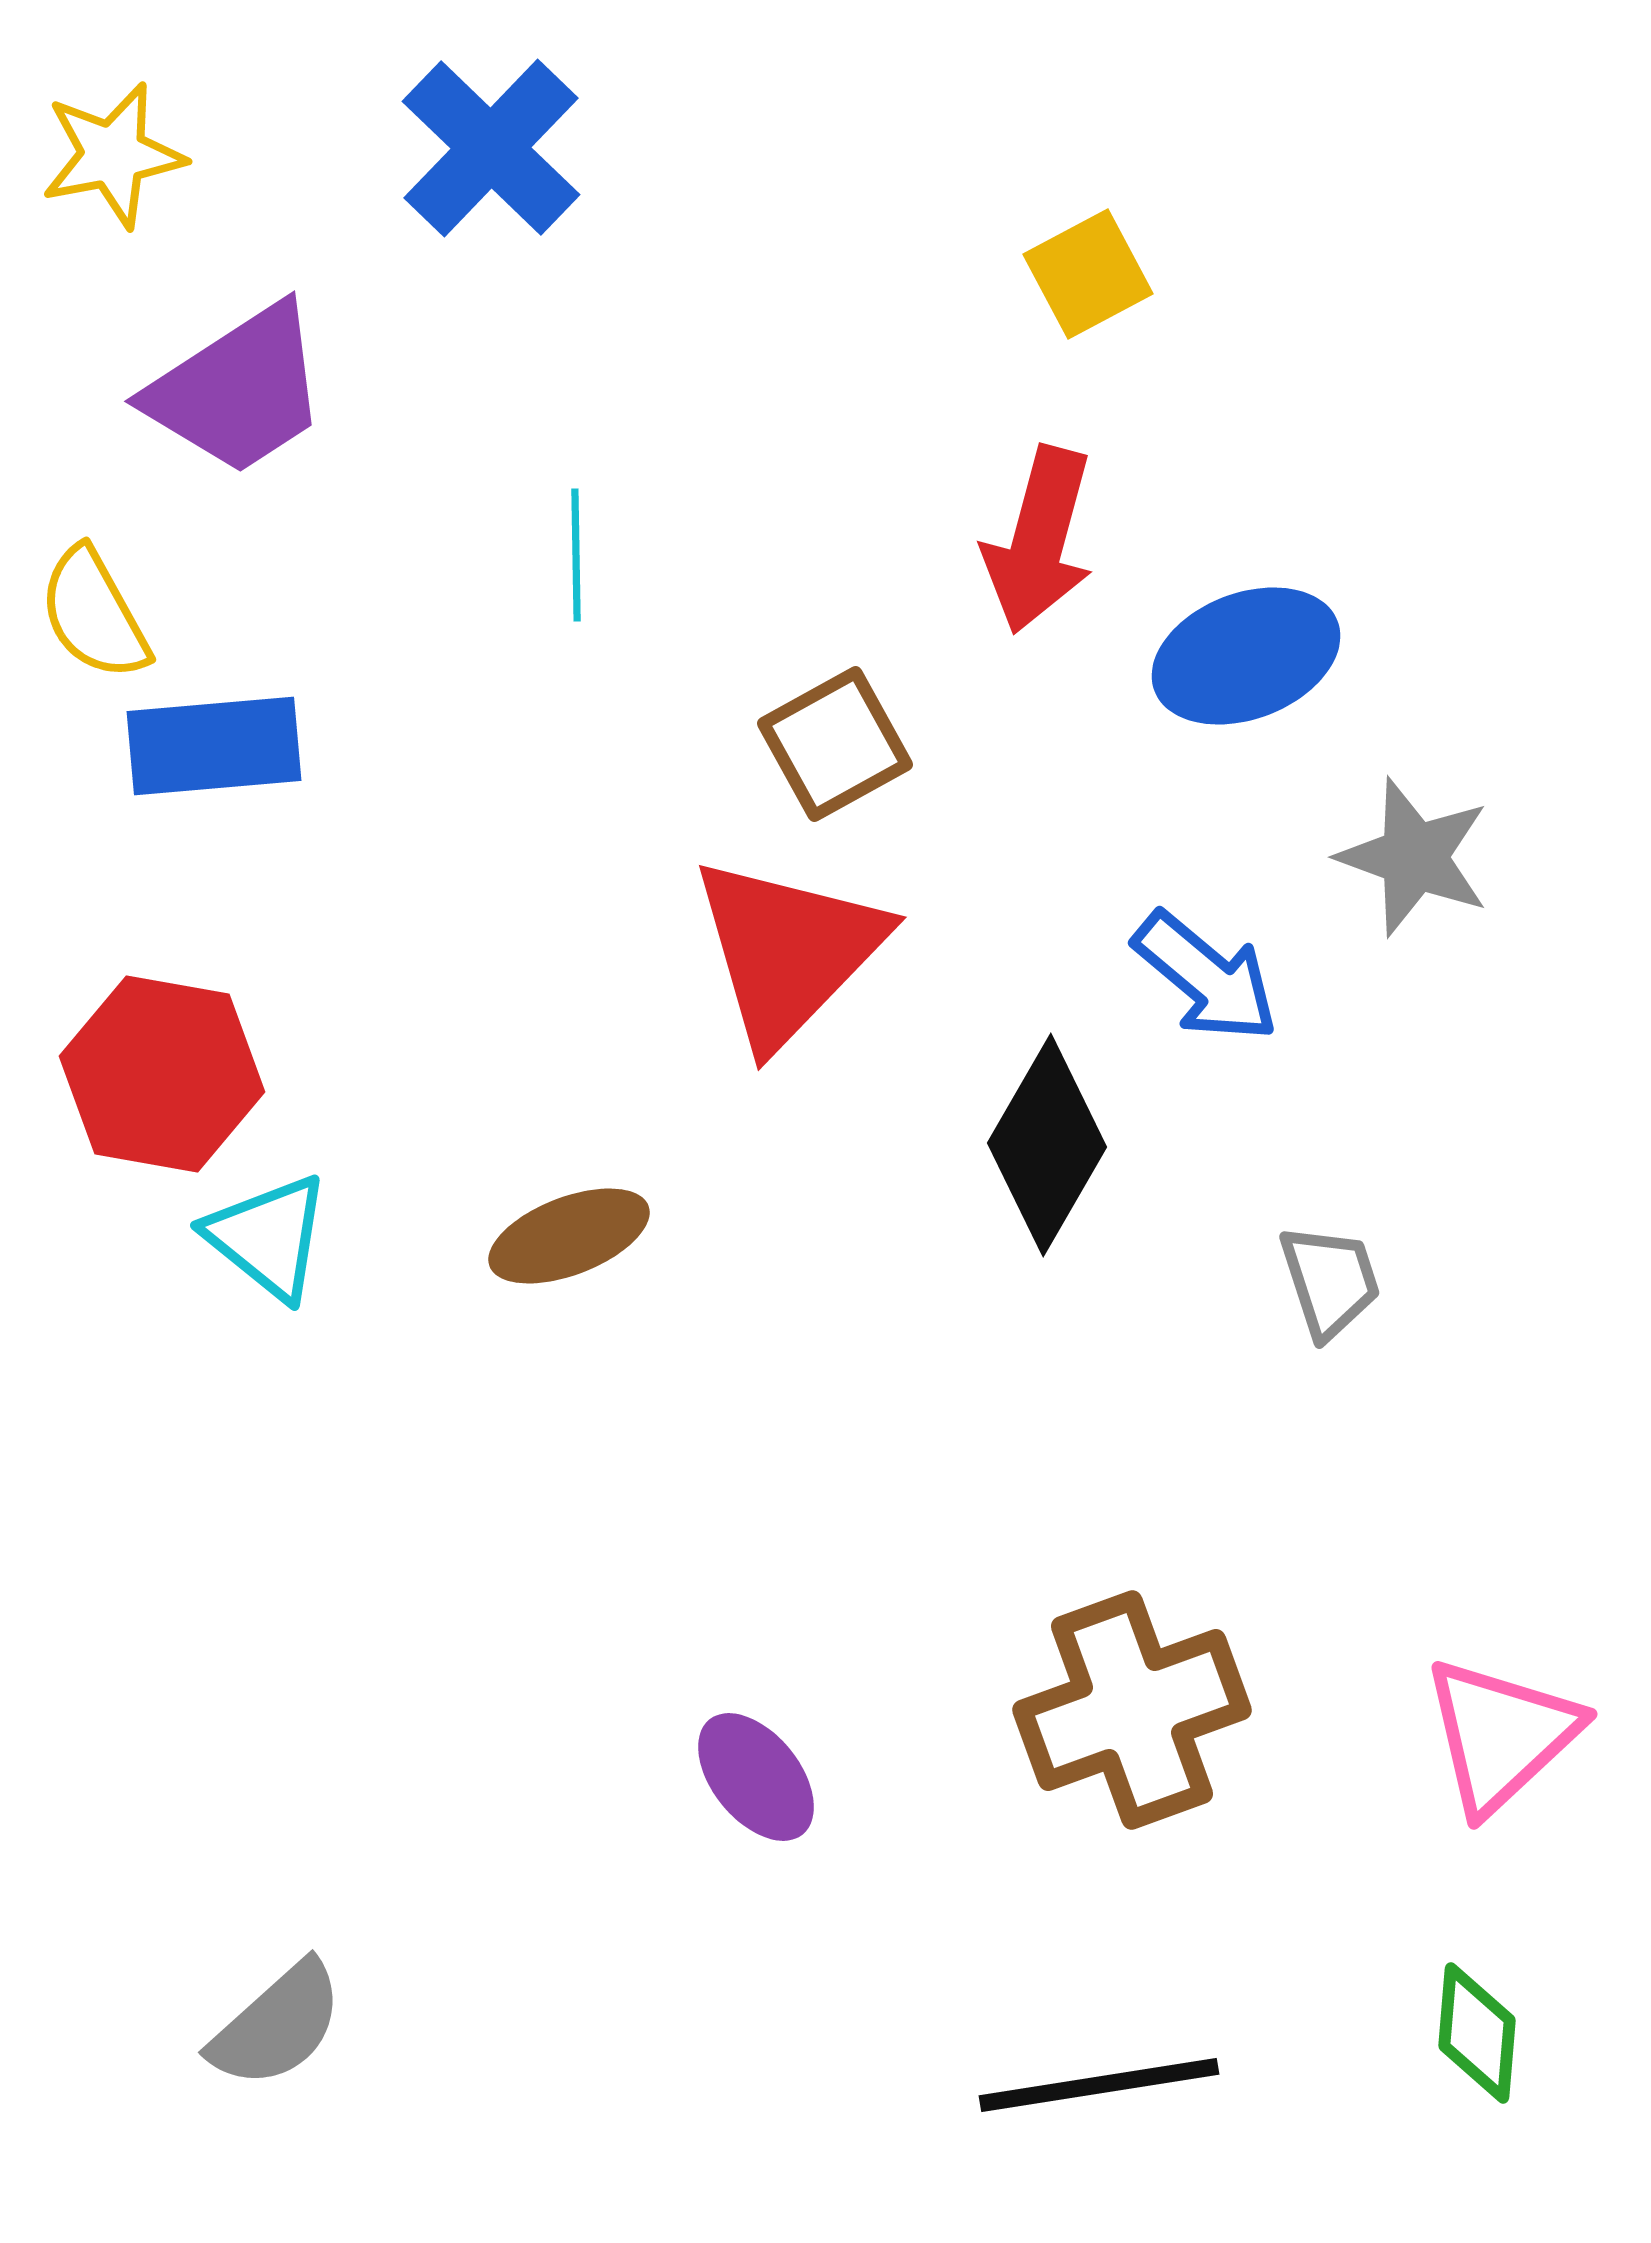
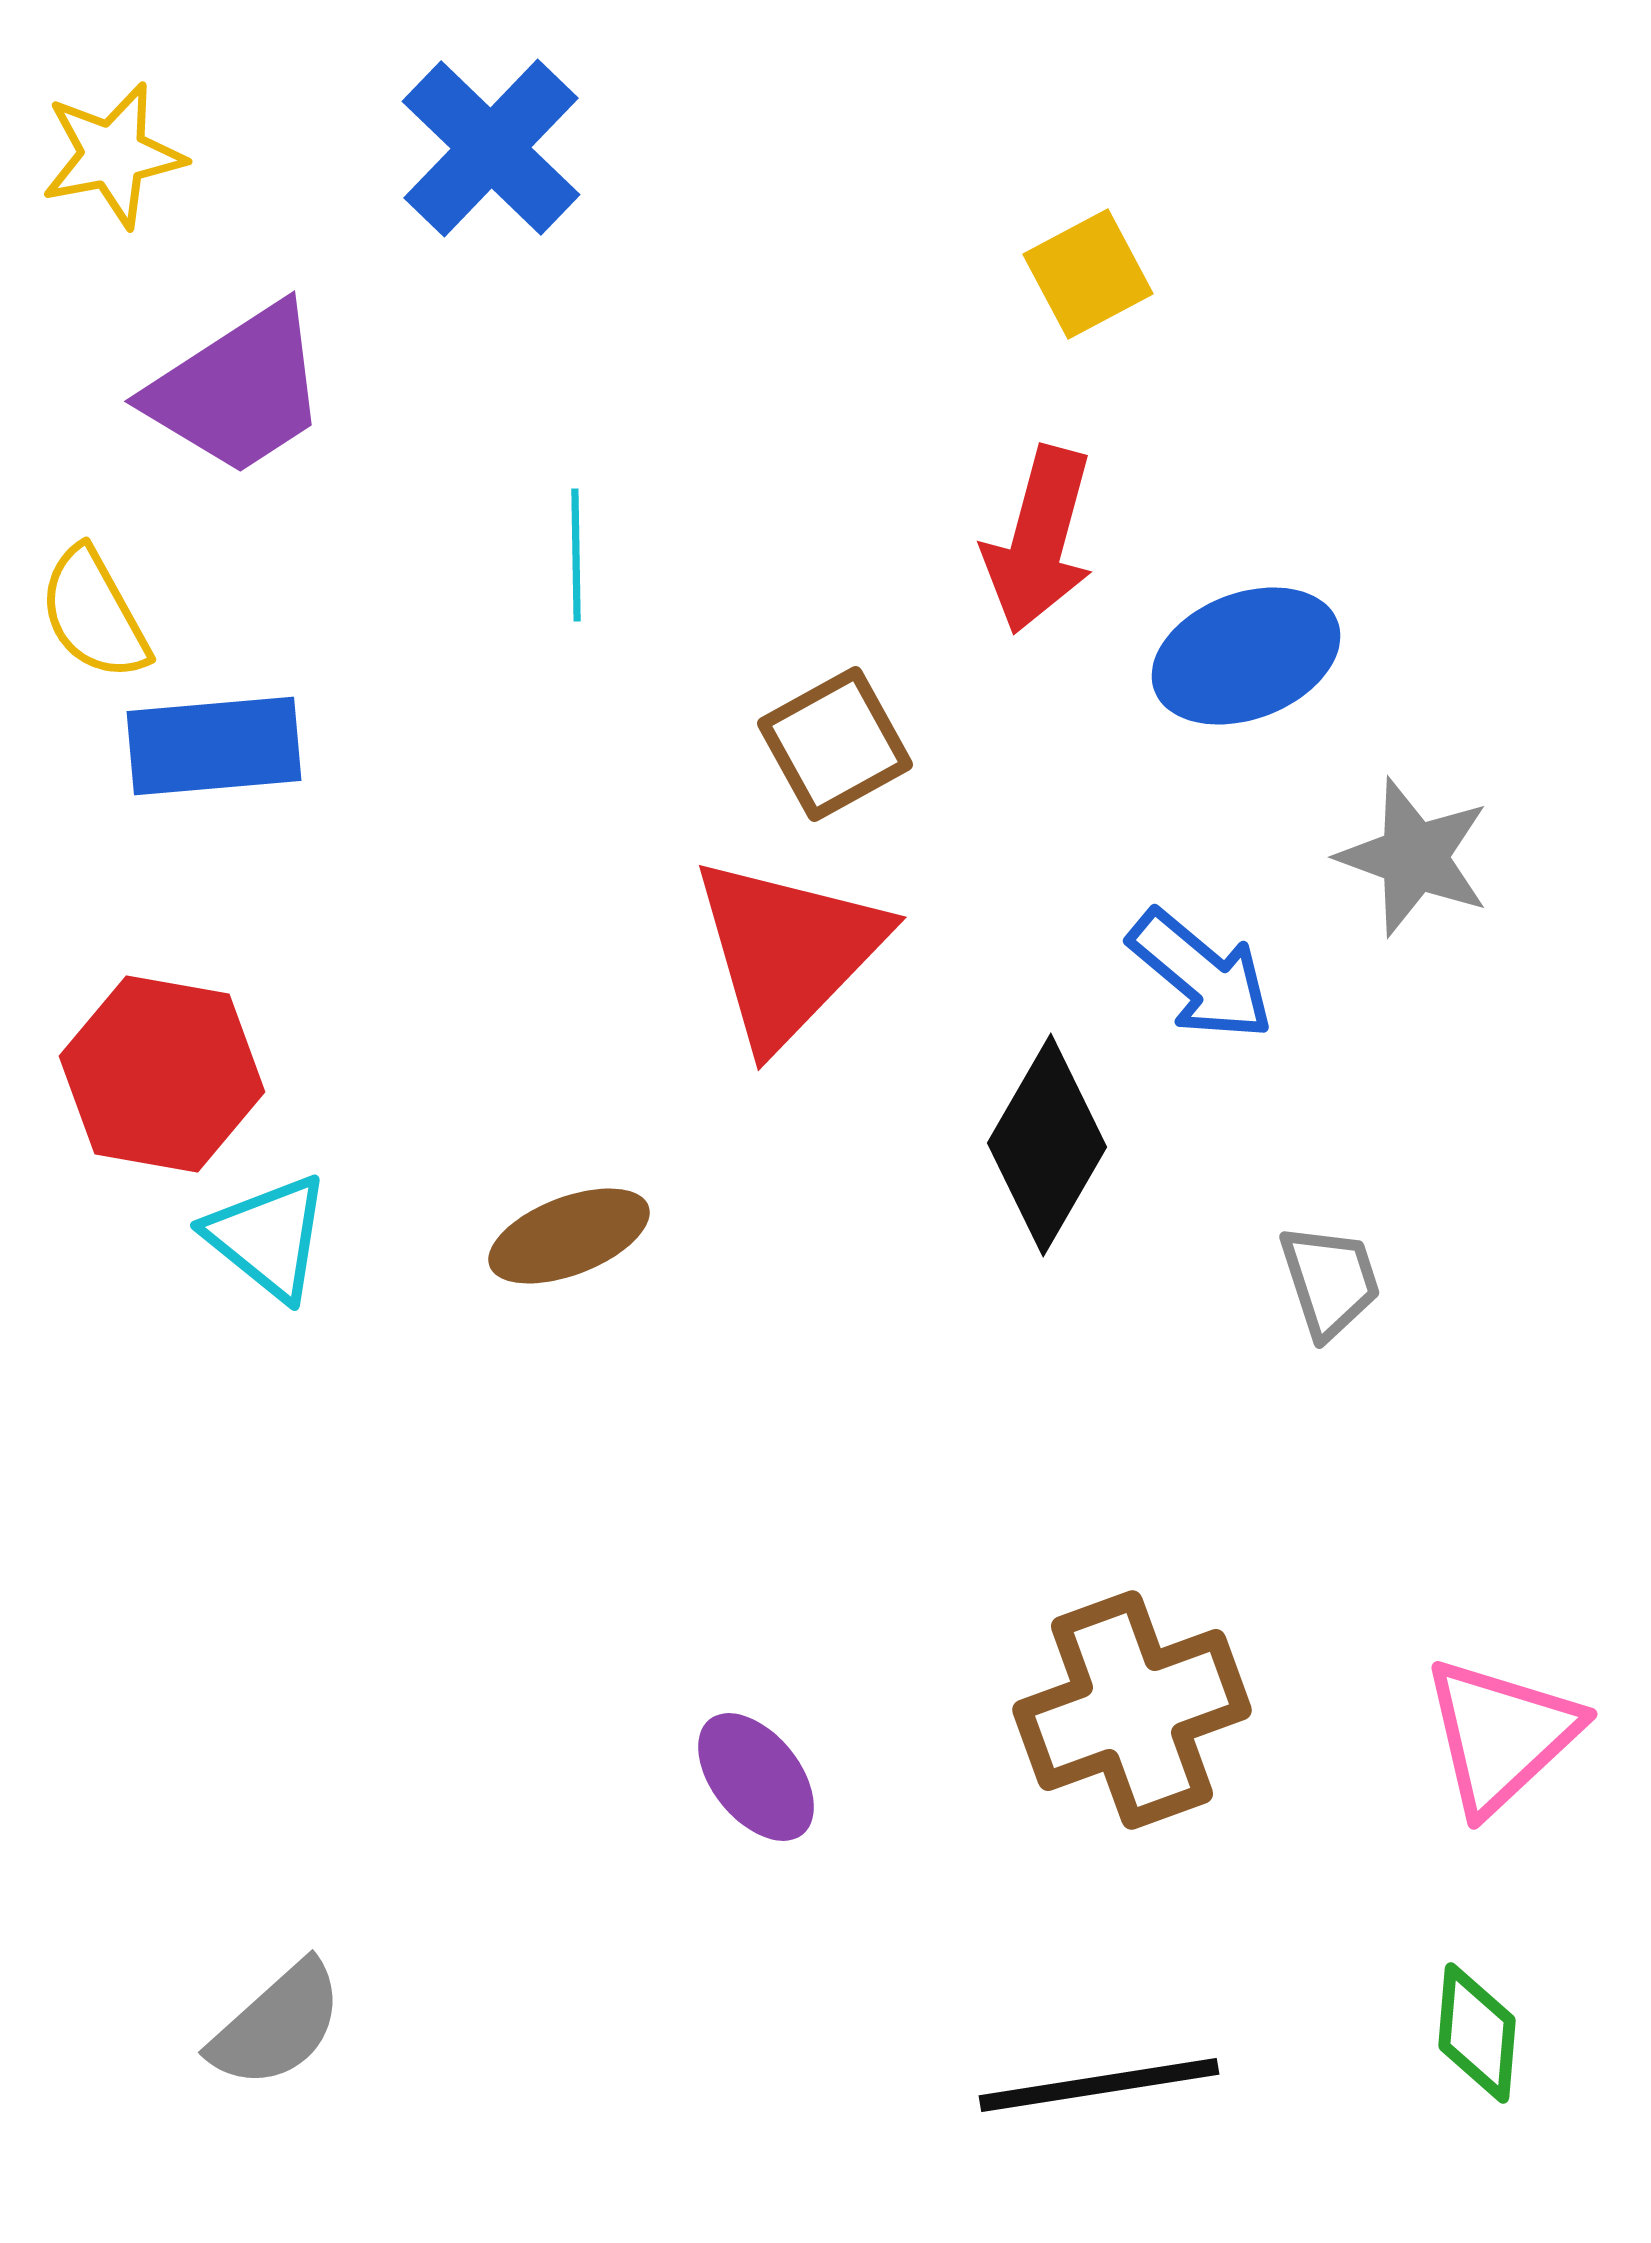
blue arrow: moved 5 px left, 2 px up
